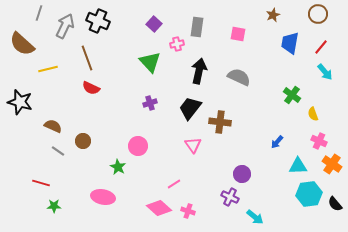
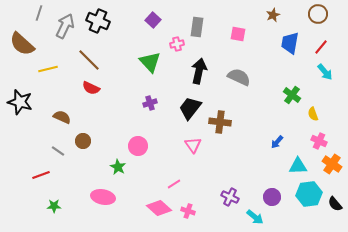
purple square at (154, 24): moved 1 px left, 4 px up
brown line at (87, 58): moved 2 px right, 2 px down; rotated 25 degrees counterclockwise
brown semicircle at (53, 126): moved 9 px right, 9 px up
purple circle at (242, 174): moved 30 px right, 23 px down
red line at (41, 183): moved 8 px up; rotated 36 degrees counterclockwise
